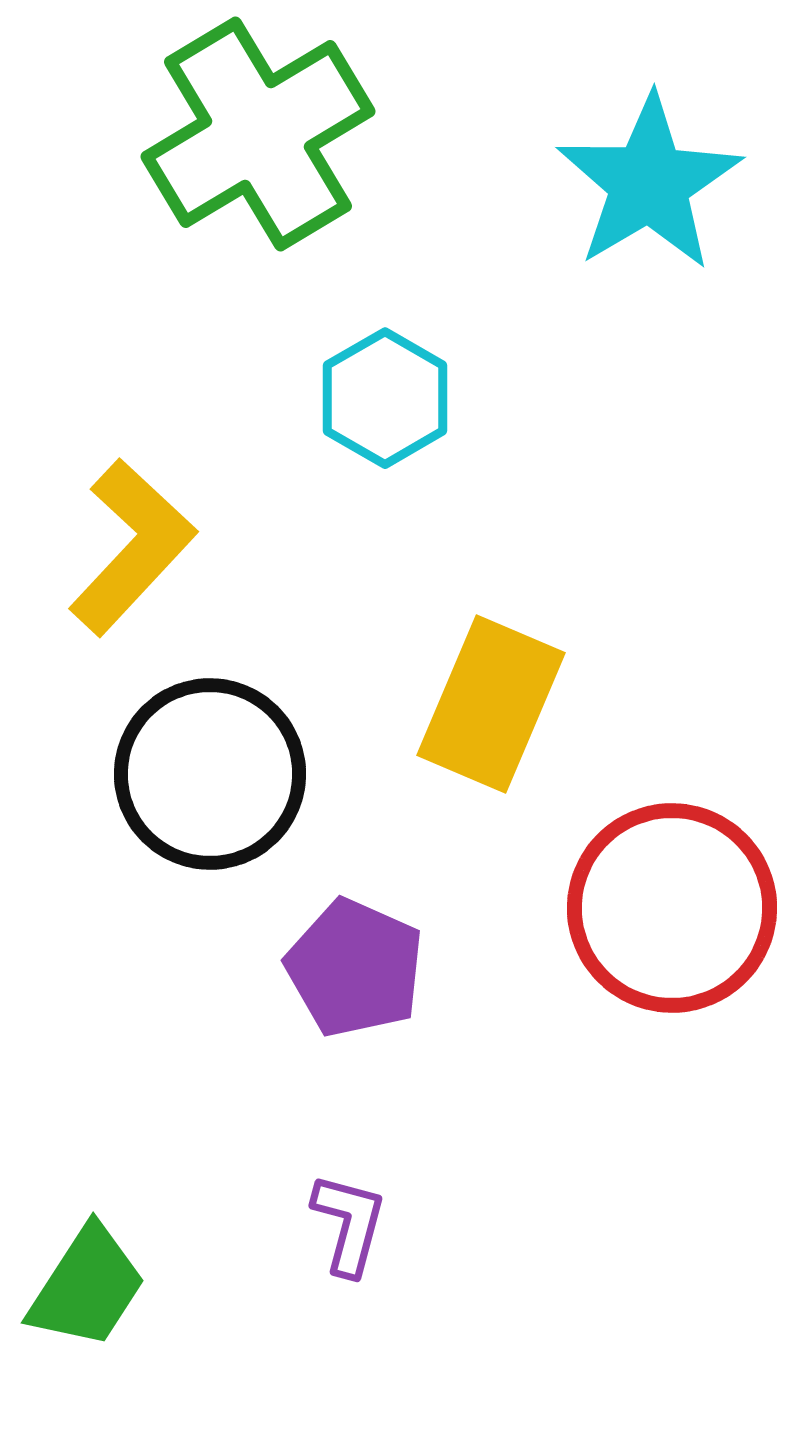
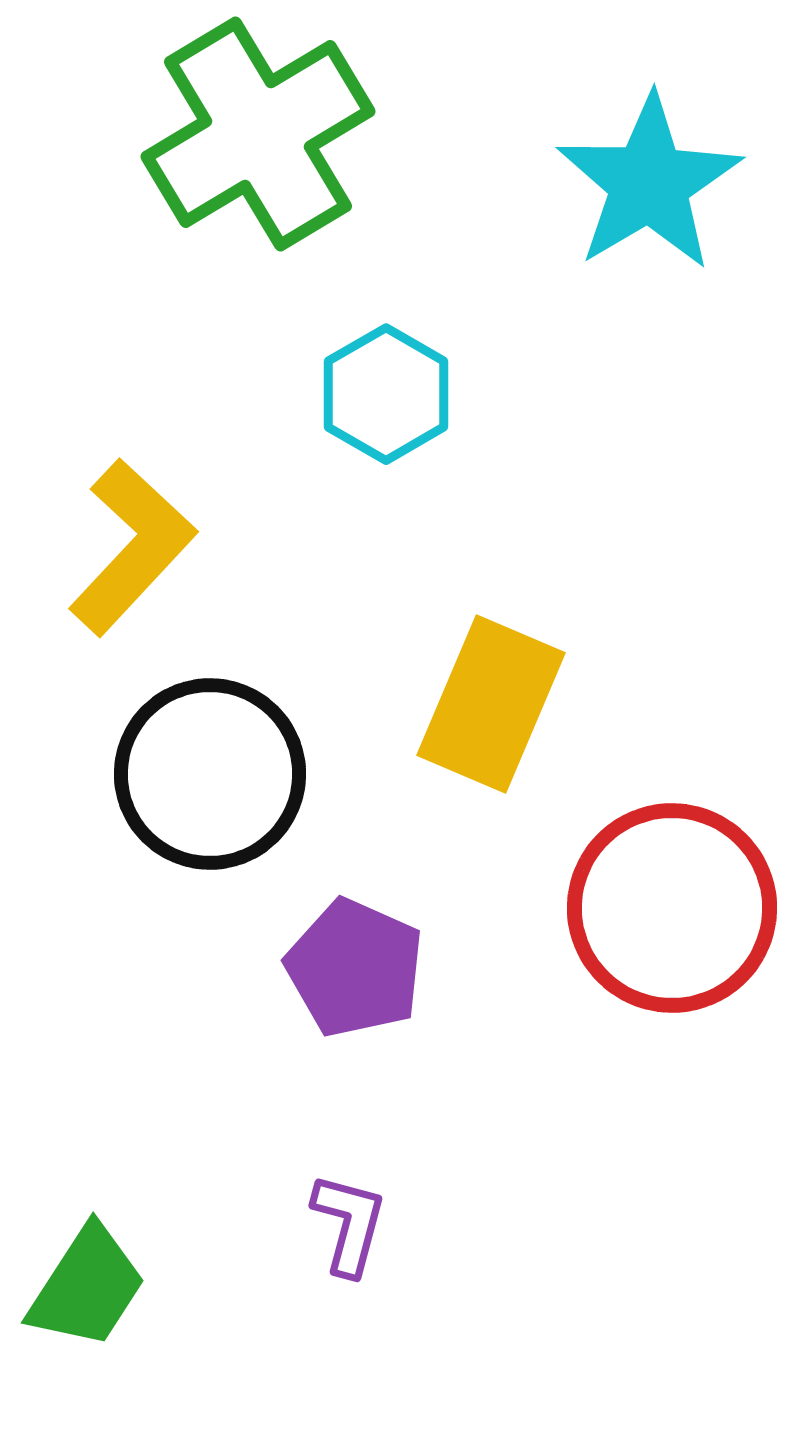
cyan hexagon: moved 1 px right, 4 px up
